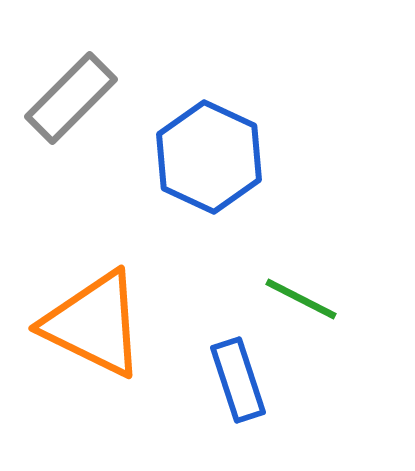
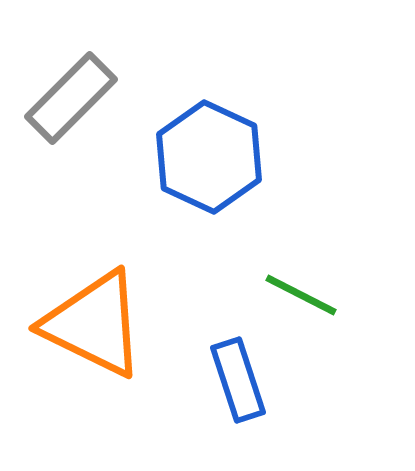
green line: moved 4 px up
